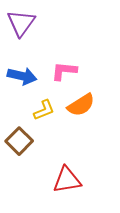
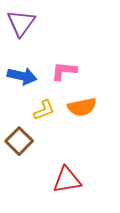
orange semicircle: moved 1 px right, 2 px down; rotated 20 degrees clockwise
